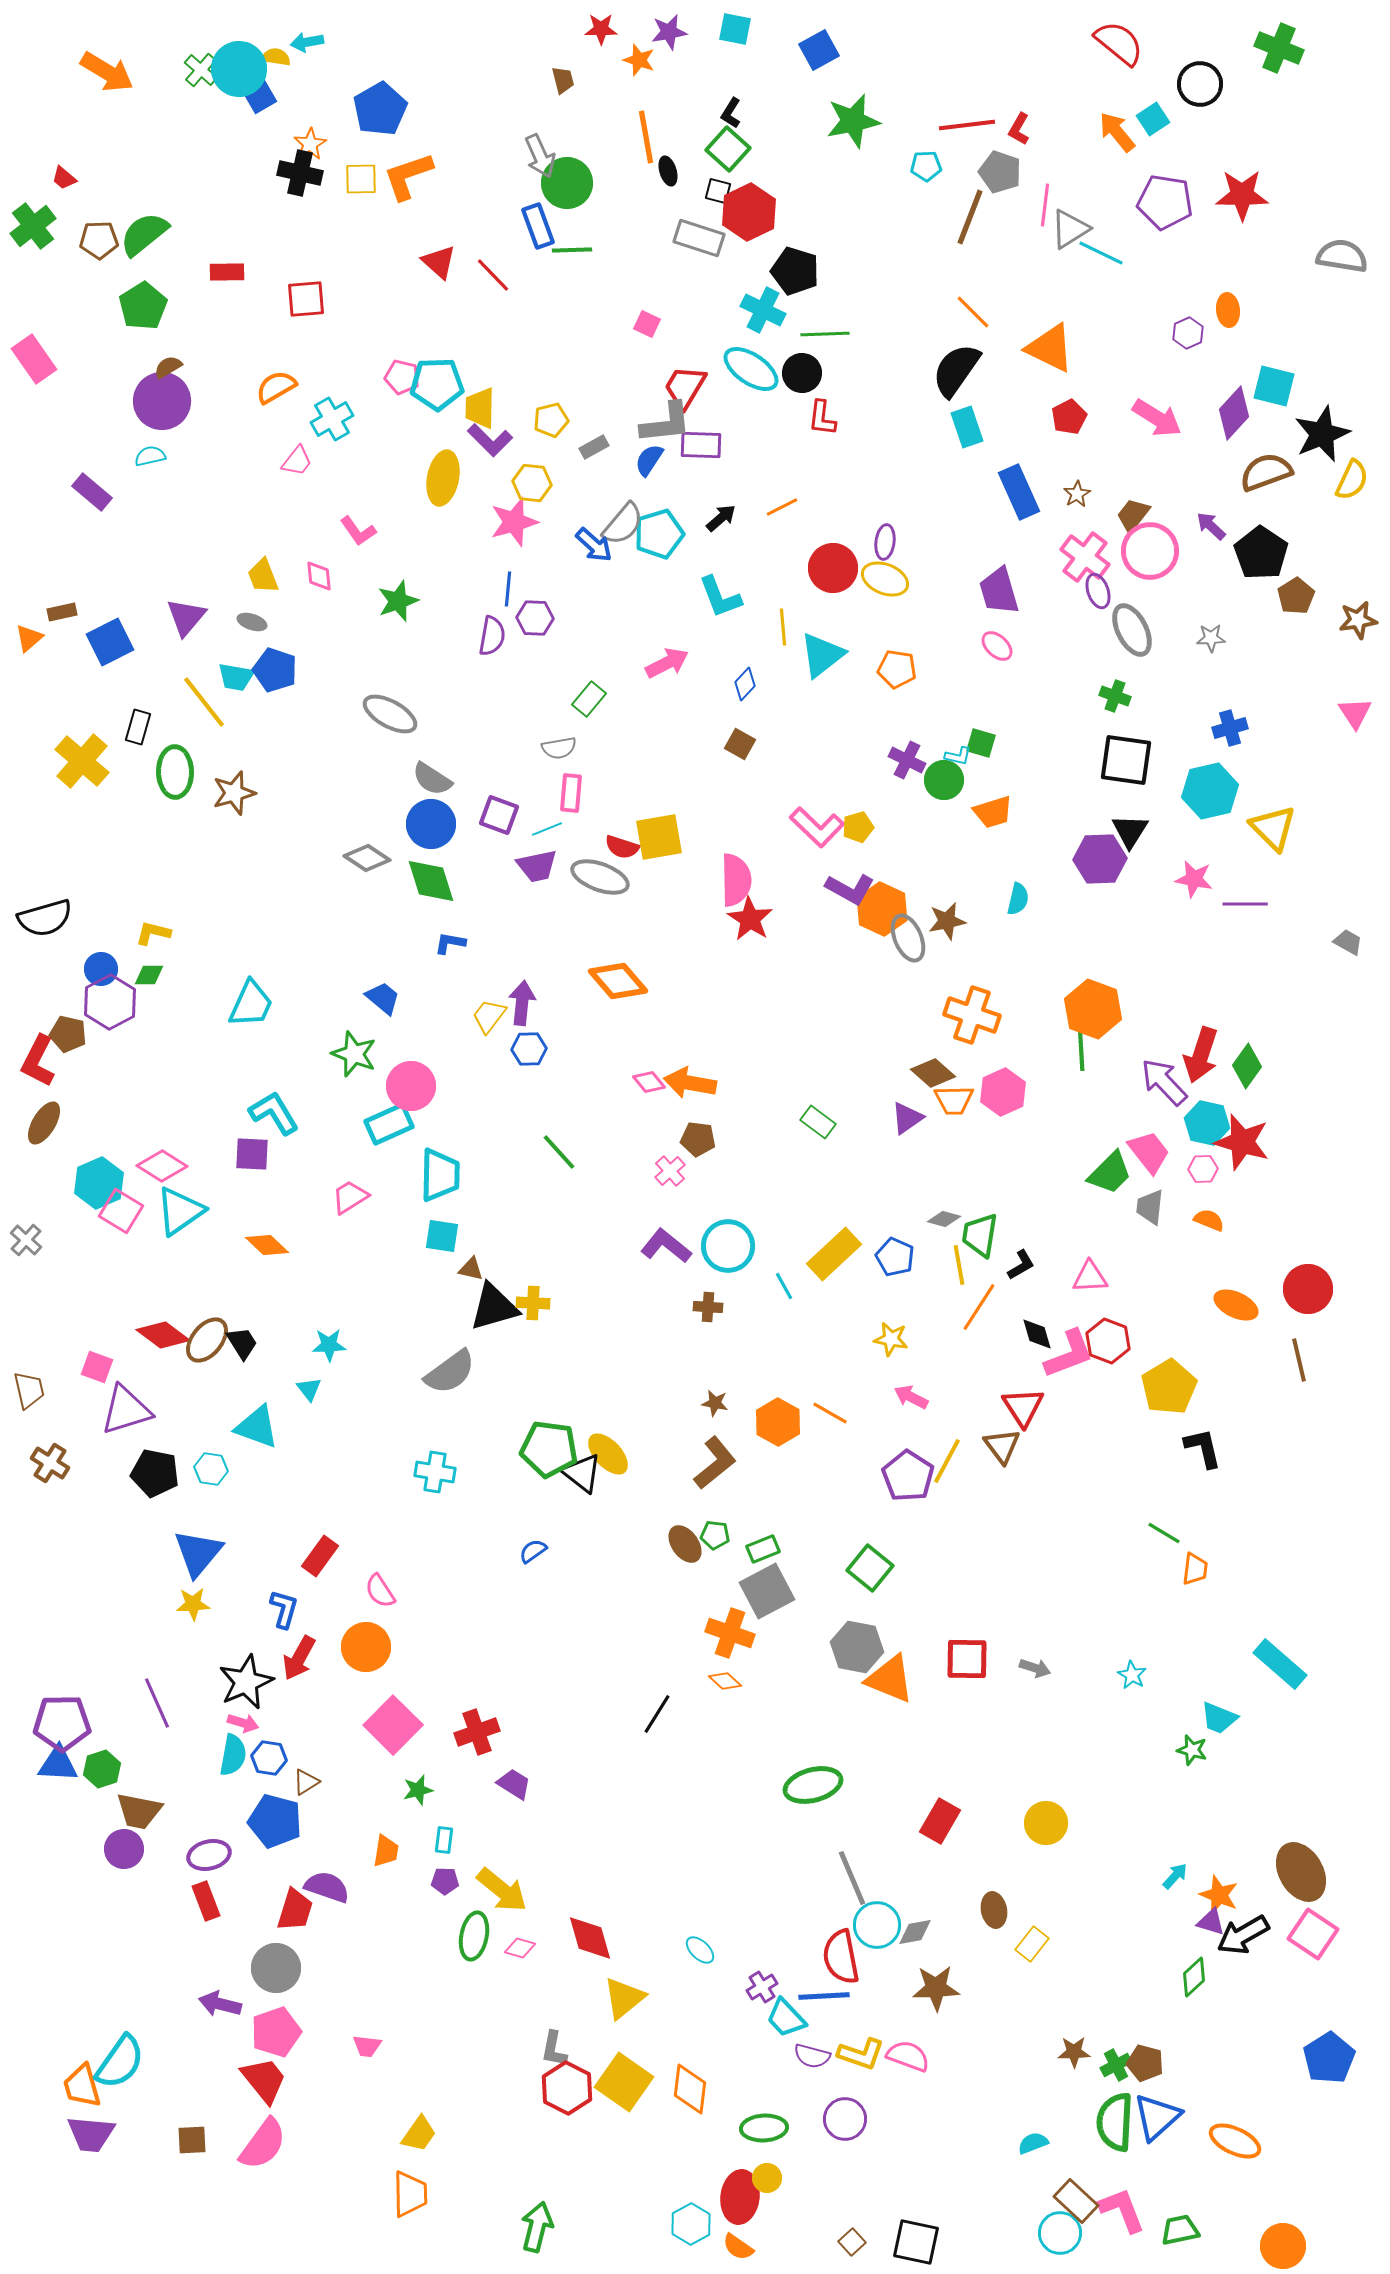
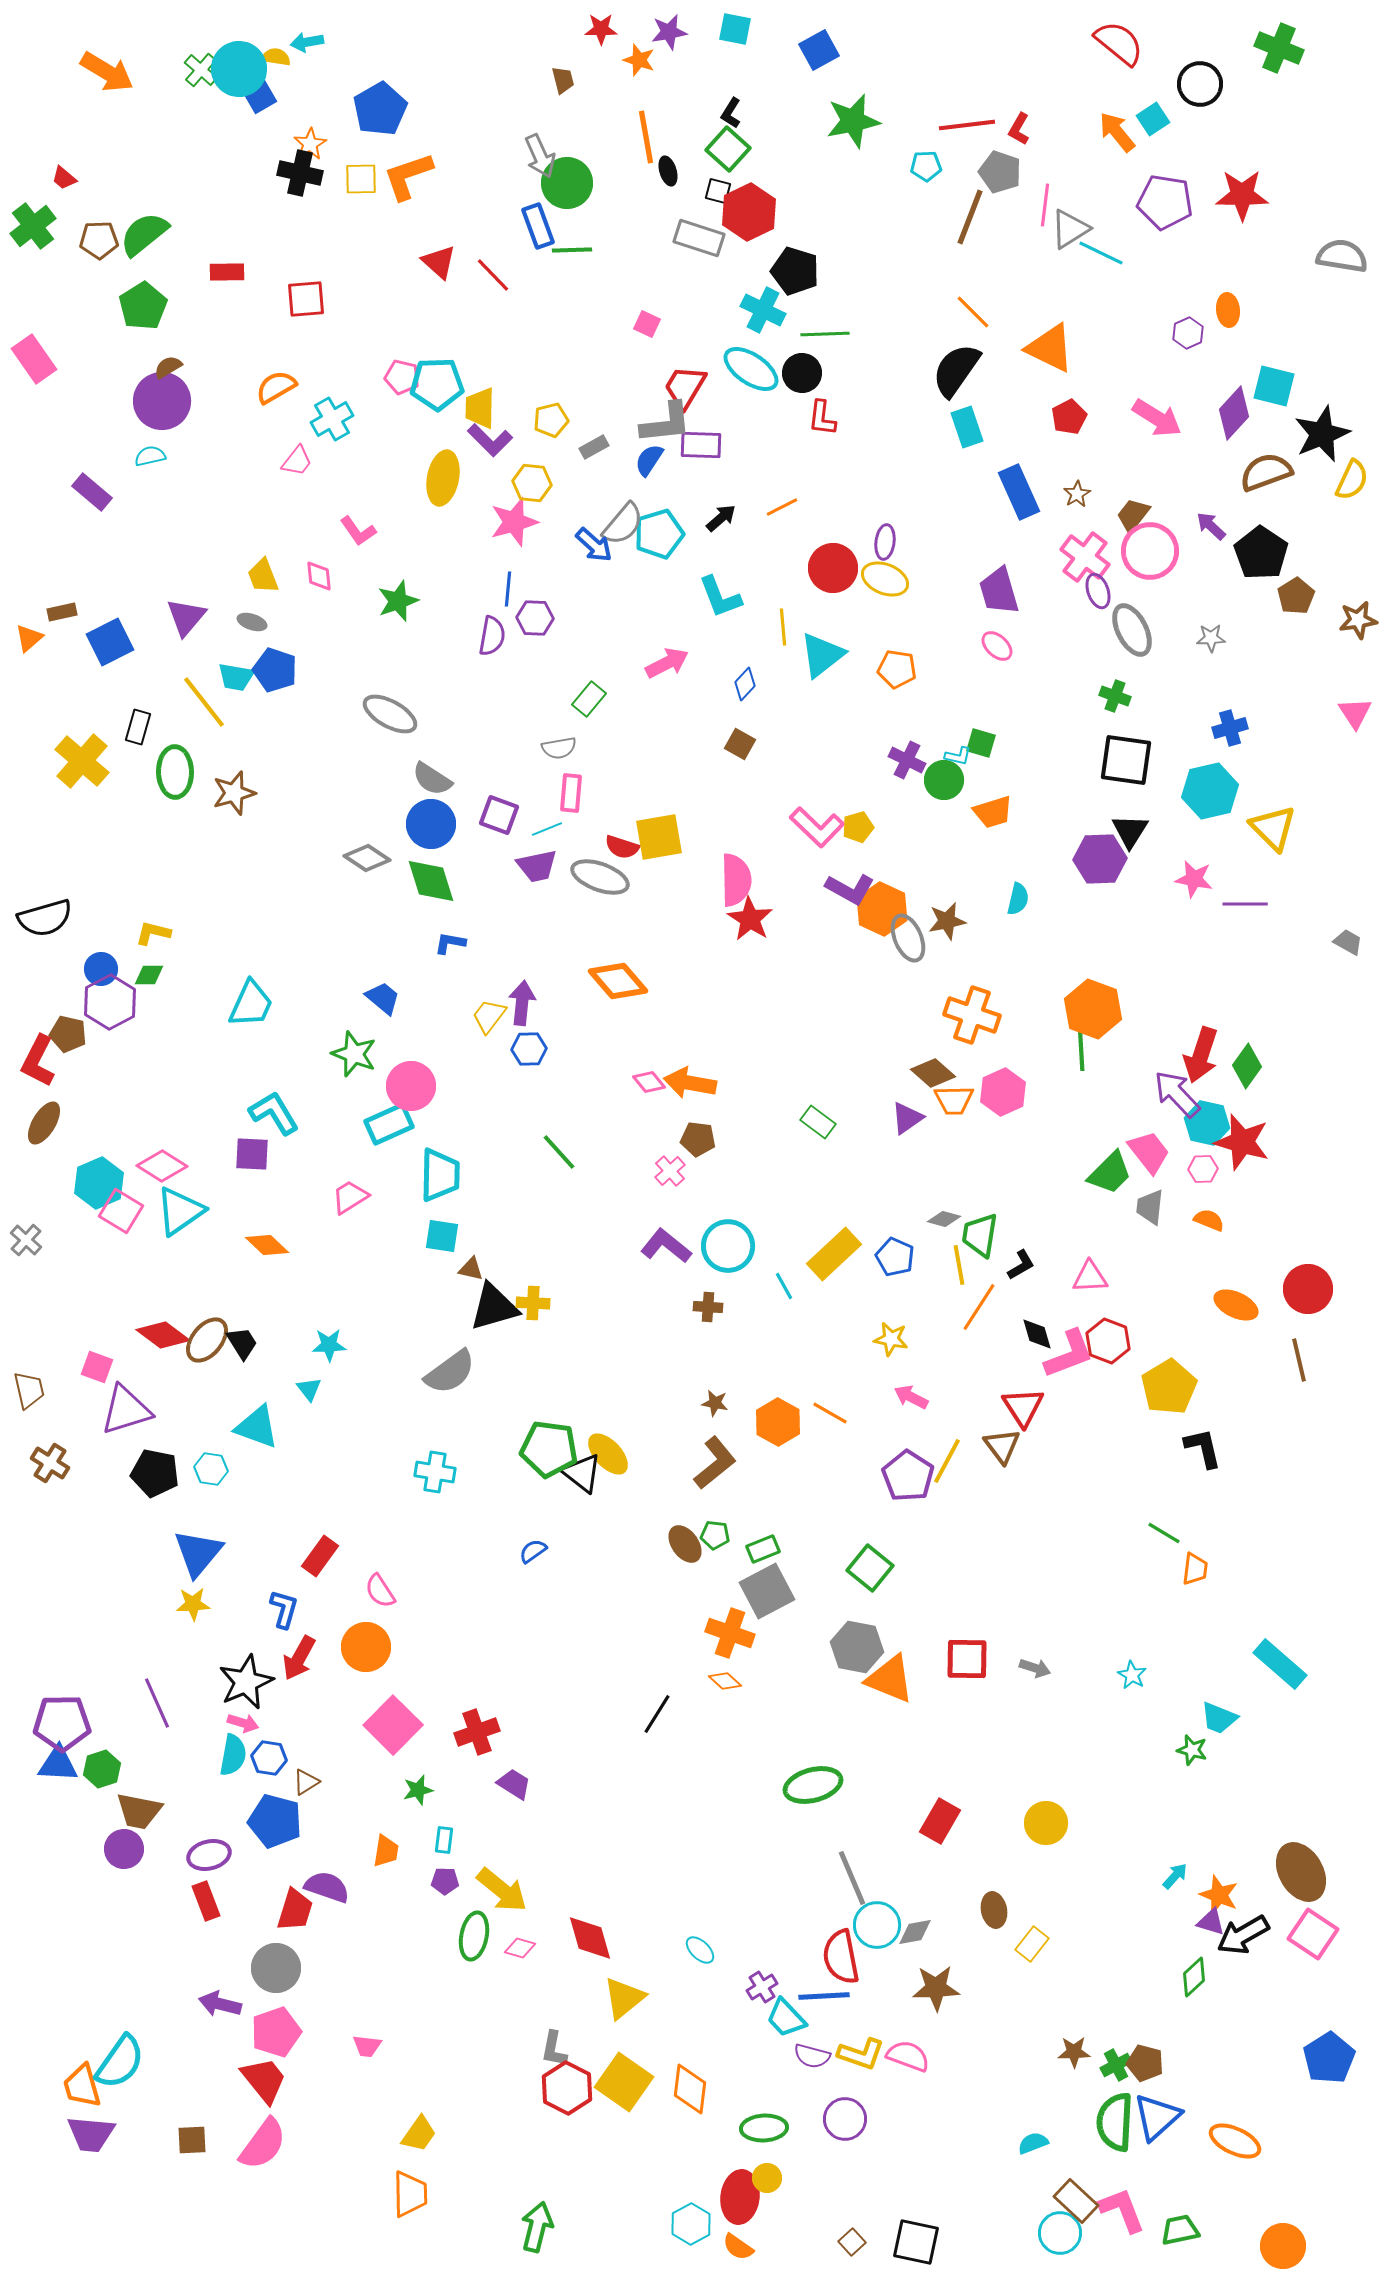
purple arrow at (1164, 1082): moved 13 px right, 12 px down
